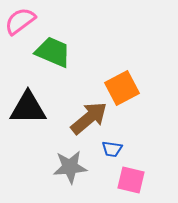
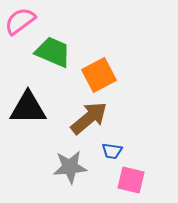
orange square: moved 23 px left, 13 px up
blue trapezoid: moved 2 px down
